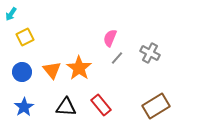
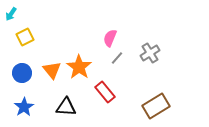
gray cross: rotated 30 degrees clockwise
orange star: moved 1 px up
blue circle: moved 1 px down
red rectangle: moved 4 px right, 13 px up
